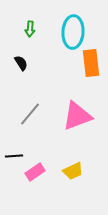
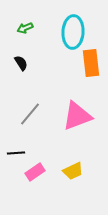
green arrow: moved 5 px left, 1 px up; rotated 63 degrees clockwise
black line: moved 2 px right, 3 px up
